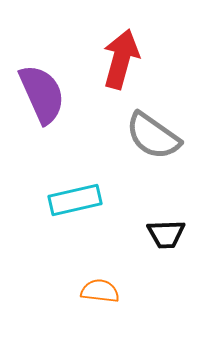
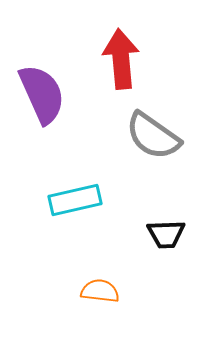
red arrow: rotated 20 degrees counterclockwise
